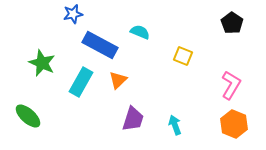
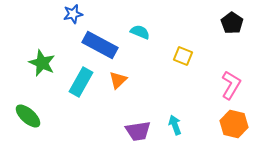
purple trapezoid: moved 5 px right, 12 px down; rotated 64 degrees clockwise
orange hexagon: rotated 8 degrees counterclockwise
